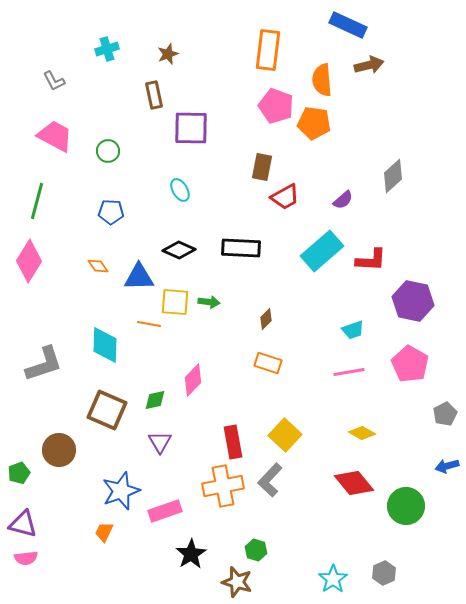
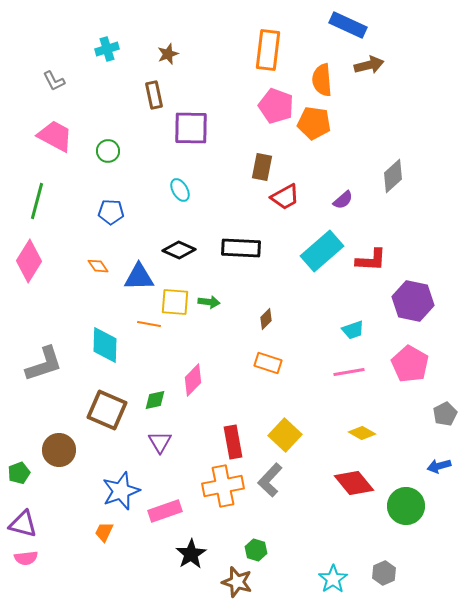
blue arrow at (447, 466): moved 8 px left
